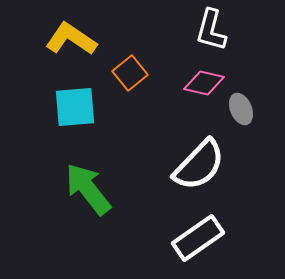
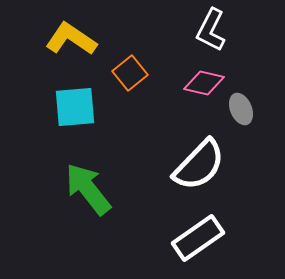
white L-shape: rotated 12 degrees clockwise
